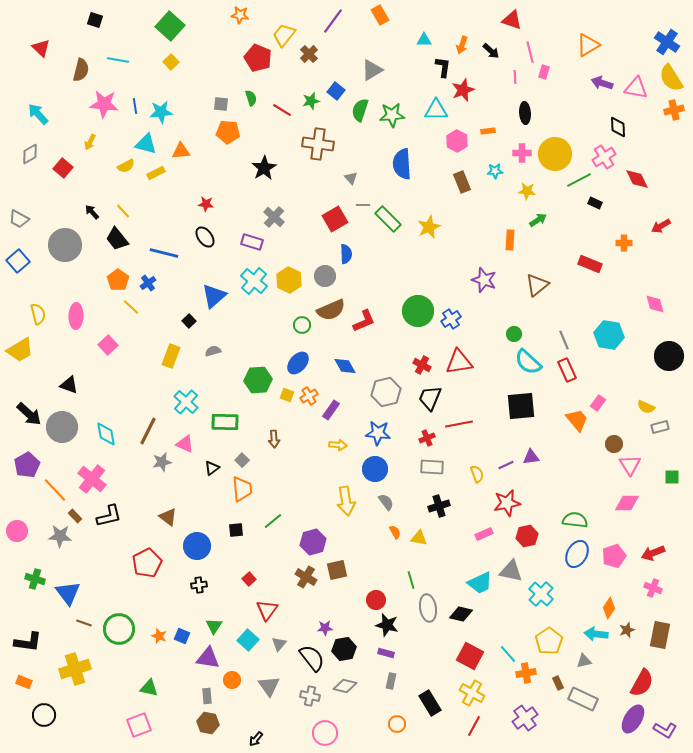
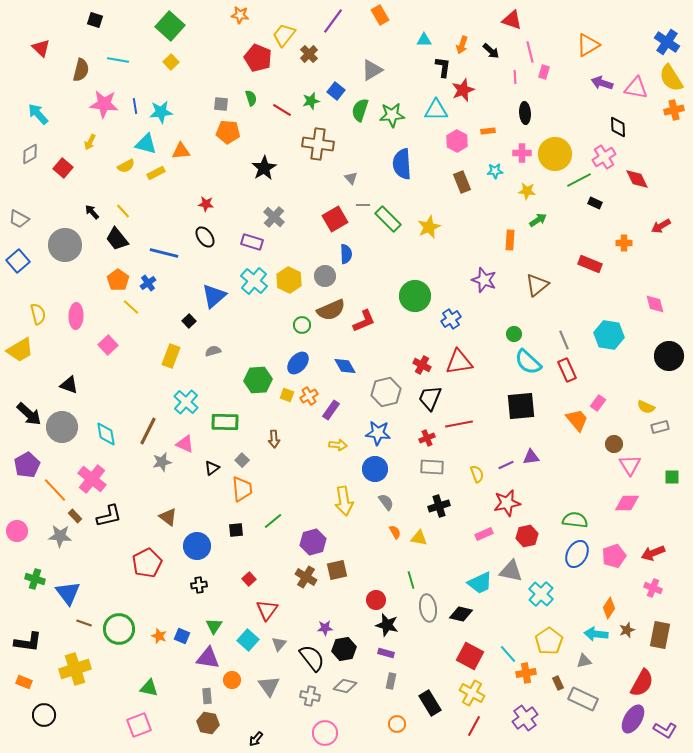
green circle at (418, 311): moved 3 px left, 15 px up
yellow arrow at (346, 501): moved 2 px left
